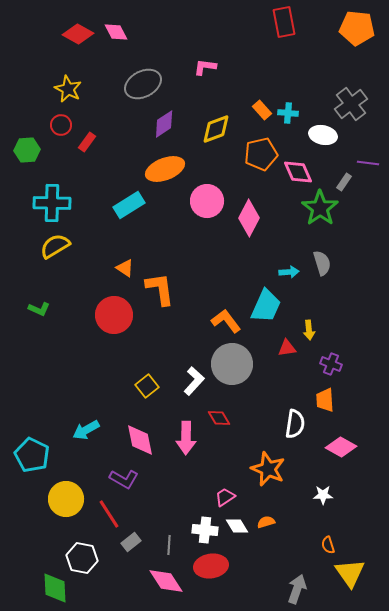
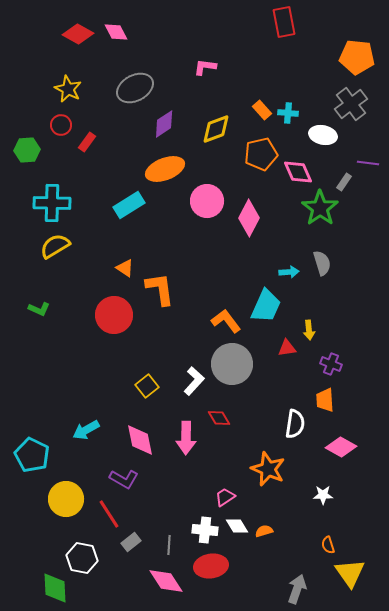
orange pentagon at (357, 28): moved 29 px down
gray ellipse at (143, 84): moved 8 px left, 4 px down
orange semicircle at (266, 522): moved 2 px left, 9 px down
